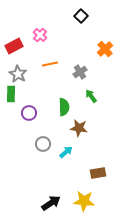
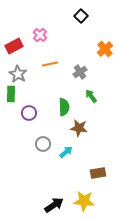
black arrow: moved 3 px right, 2 px down
